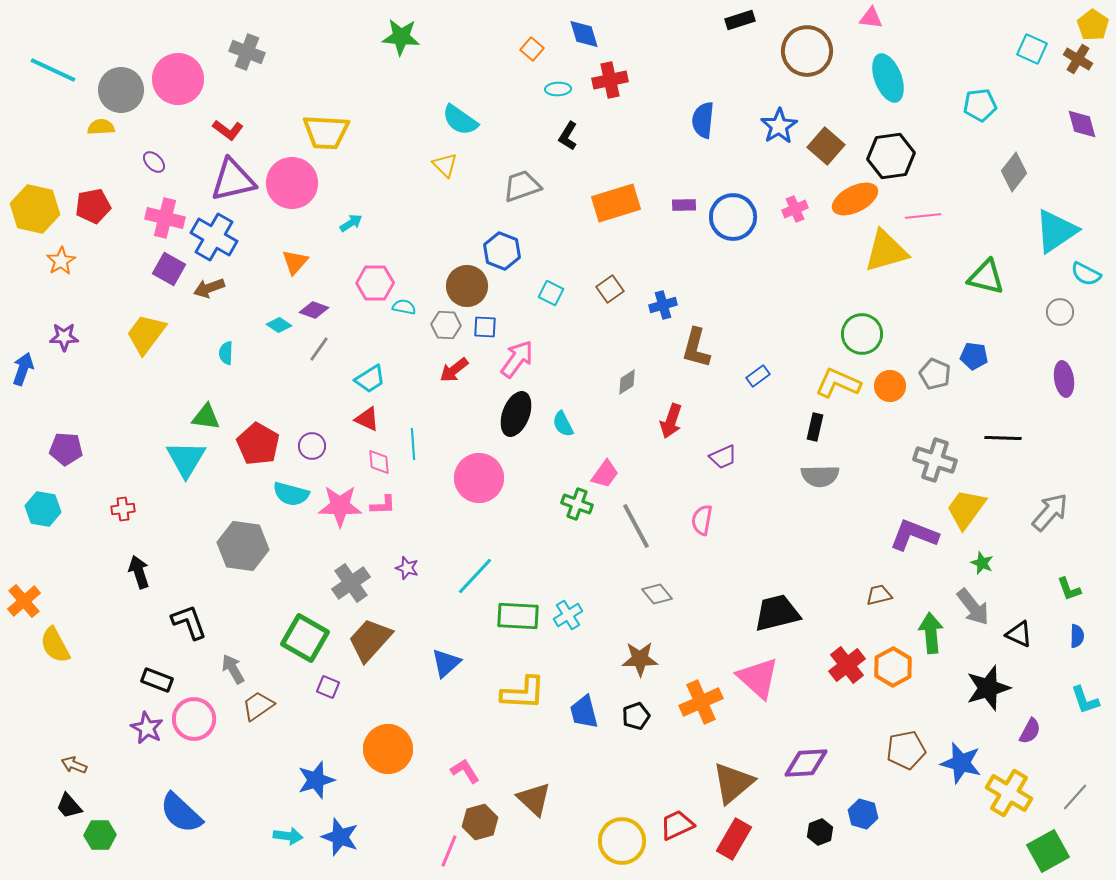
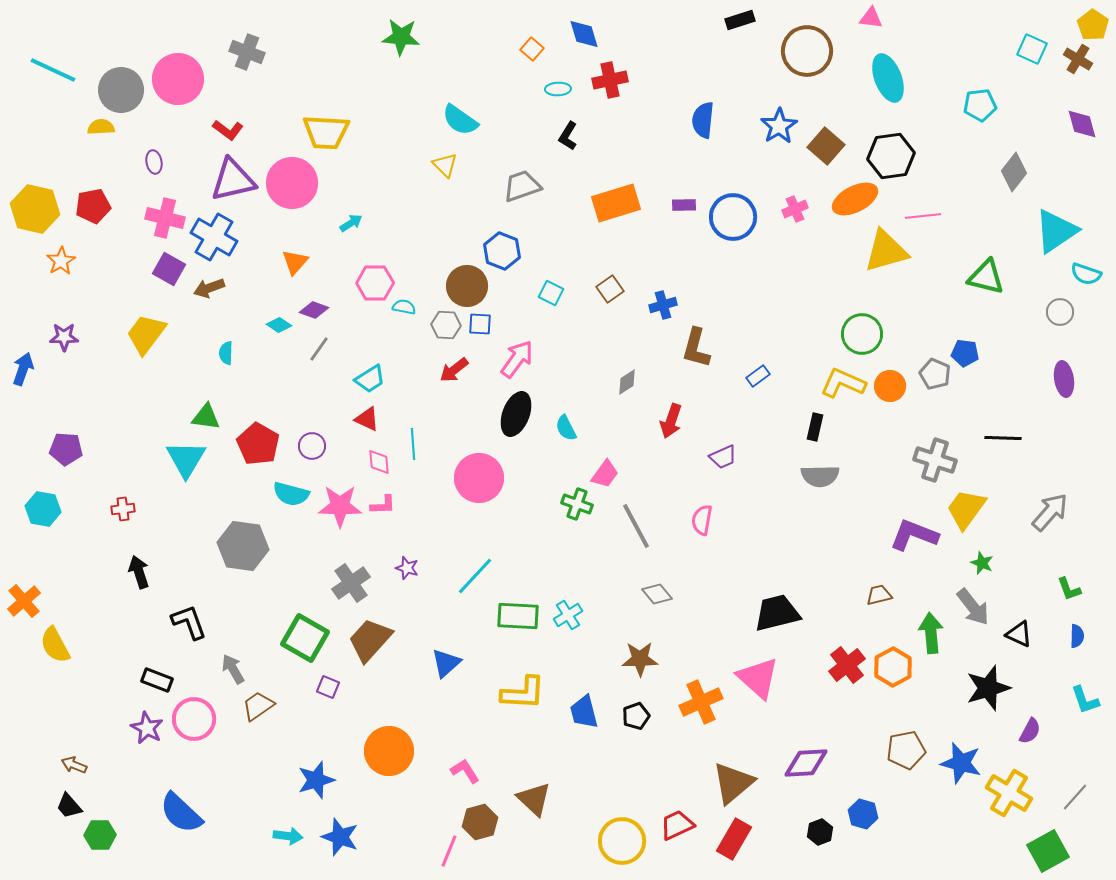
purple ellipse at (154, 162): rotated 35 degrees clockwise
cyan semicircle at (1086, 274): rotated 8 degrees counterclockwise
blue square at (485, 327): moved 5 px left, 3 px up
blue pentagon at (974, 356): moved 9 px left, 3 px up
yellow L-shape at (838, 383): moved 5 px right
cyan semicircle at (563, 424): moved 3 px right, 4 px down
orange circle at (388, 749): moved 1 px right, 2 px down
